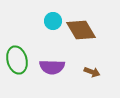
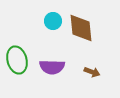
brown diamond: moved 2 px up; rotated 24 degrees clockwise
